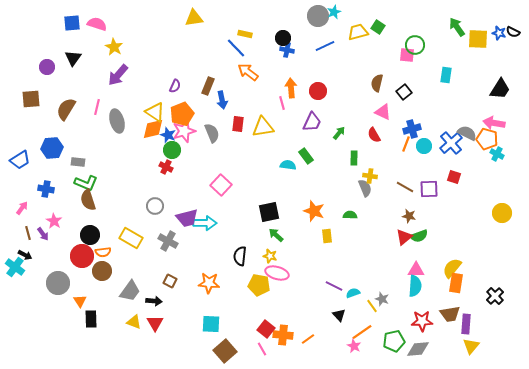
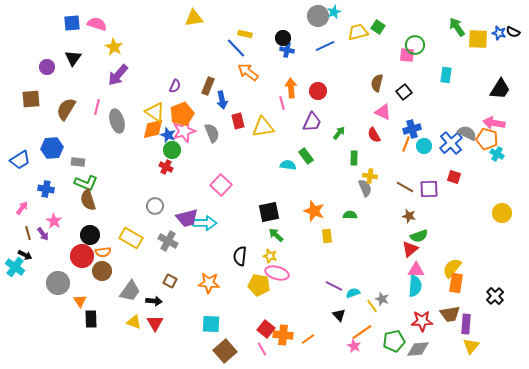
red rectangle at (238, 124): moved 3 px up; rotated 21 degrees counterclockwise
red triangle at (404, 237): moved 6 px right, 12 px down
